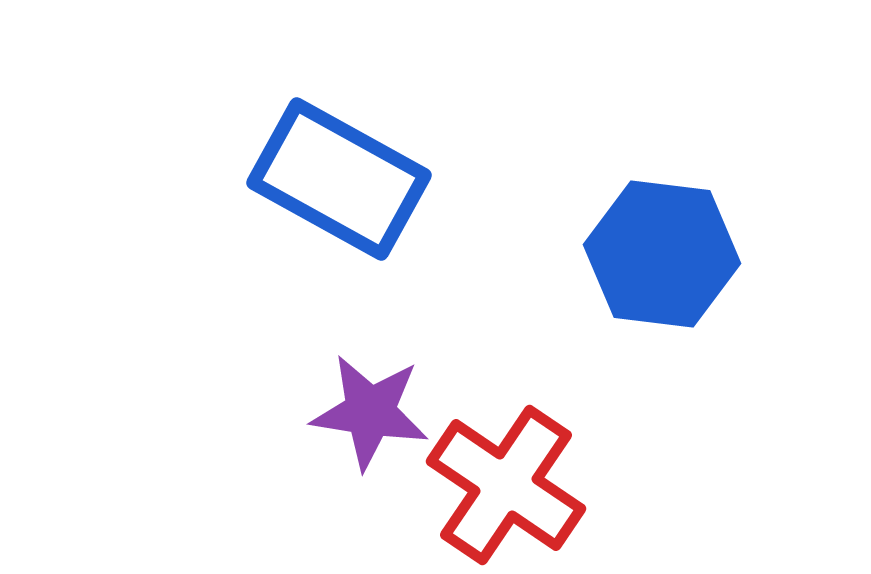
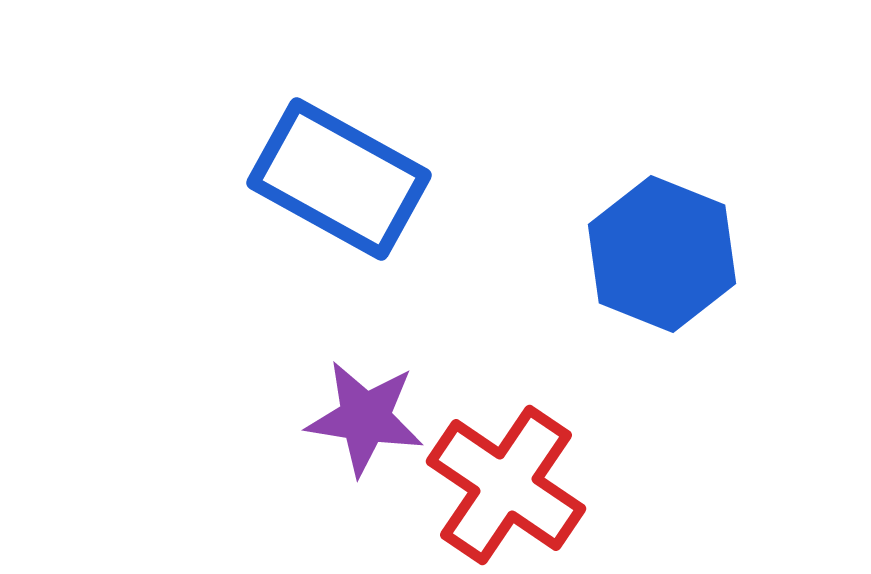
blue hexagon: rotated 15 degrees clockwise
purple star: moved 5 px left, 6 px down
